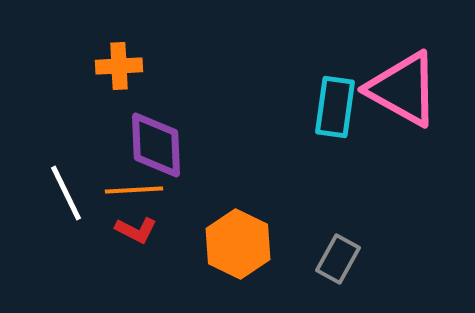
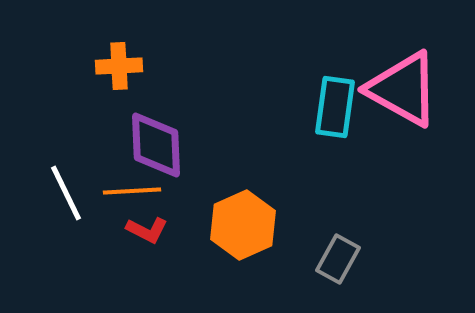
orange line: moved 2 px left, 1 px down
red L-shape: moved 11 px right
orange hexagon: moved 5 px right, 19 px up; rotated 10 degrees clockwise
